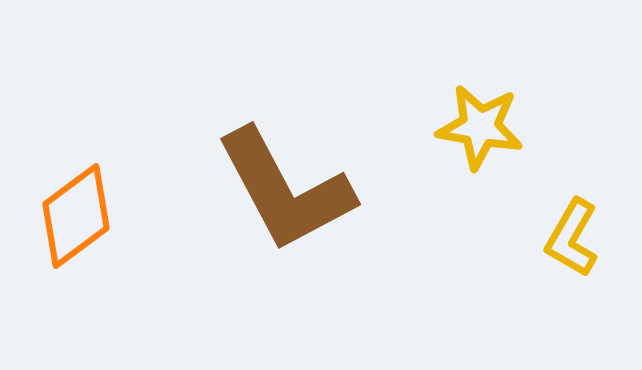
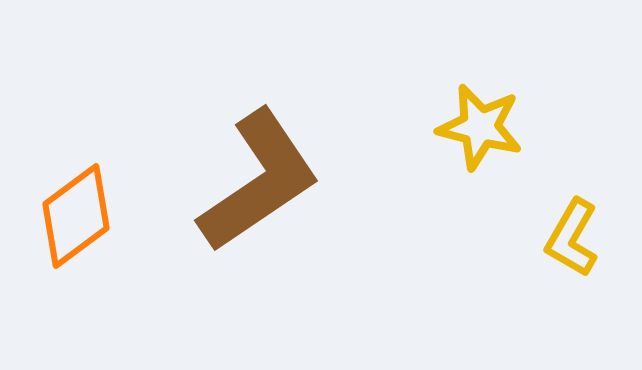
yellow star: rotated 4 degrees clockwise
brown L-shape: moved 26 px left, 9 px up; rotated 96 degrees counterclockwise
